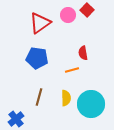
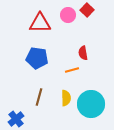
red triangle: rotated 35 degrees clockwise
